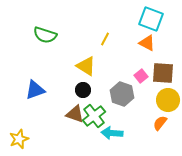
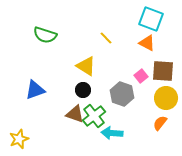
yellow line: moved 1 px right, 1 px up; rotated 72 degrees counterclockwise
brown square: moved 2 px up
yellow circle: moved 2 px left, 2 px up
